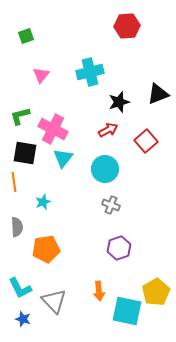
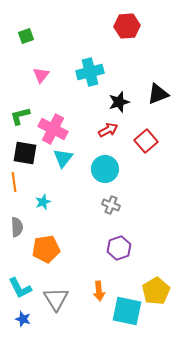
yellow pentagon: moved 1 px up
gray triangle: moved 2 px right, 2 px up; rotated 12 degrees clockwise
